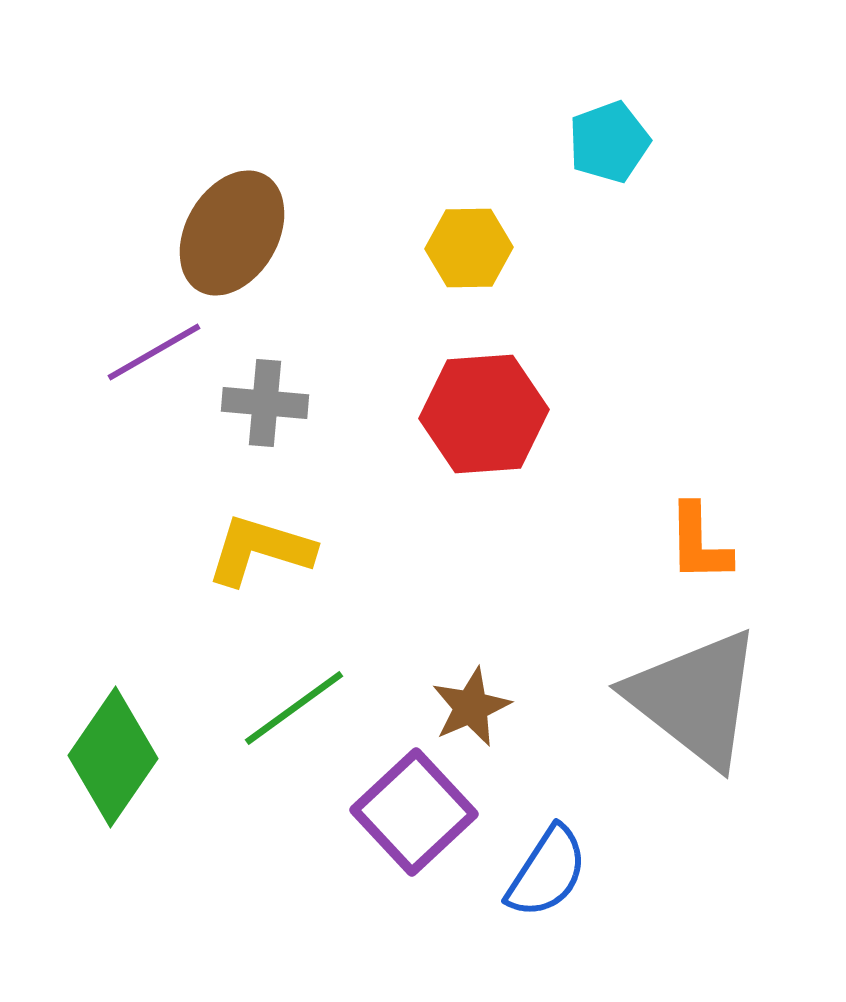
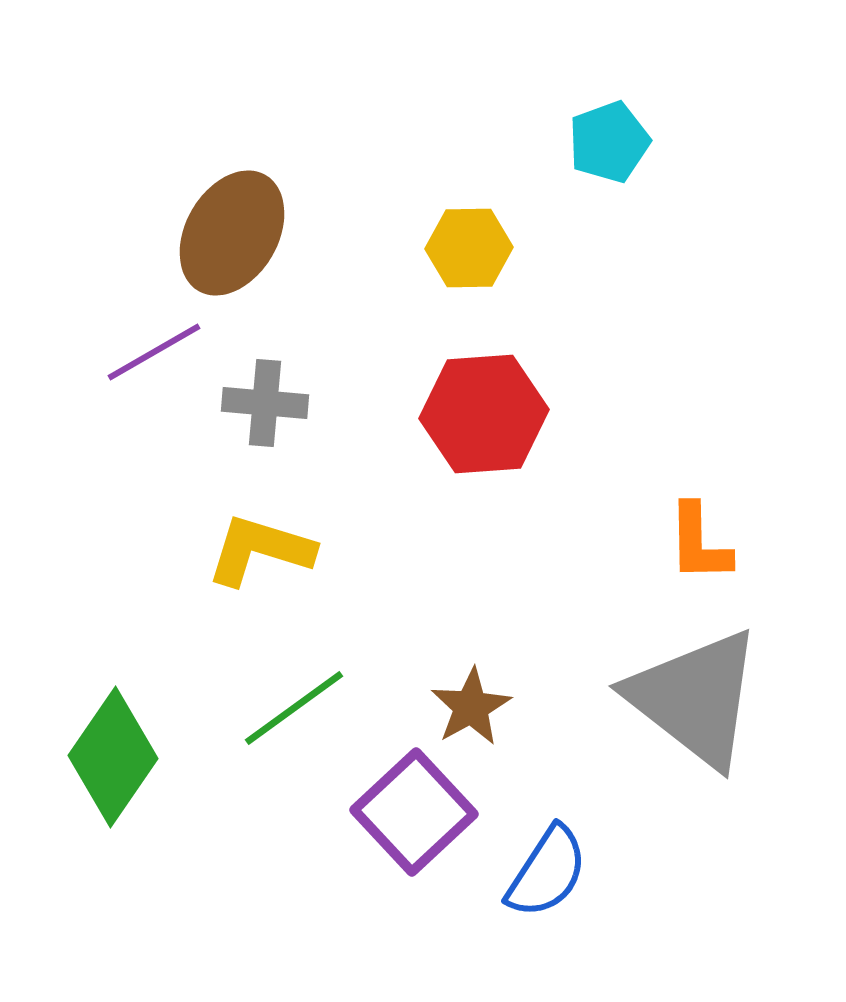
brown star: rotated 6 degrees counterclockwise
